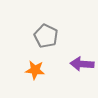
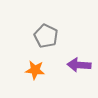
purple arrow: moved 3 px left, 1 px down
